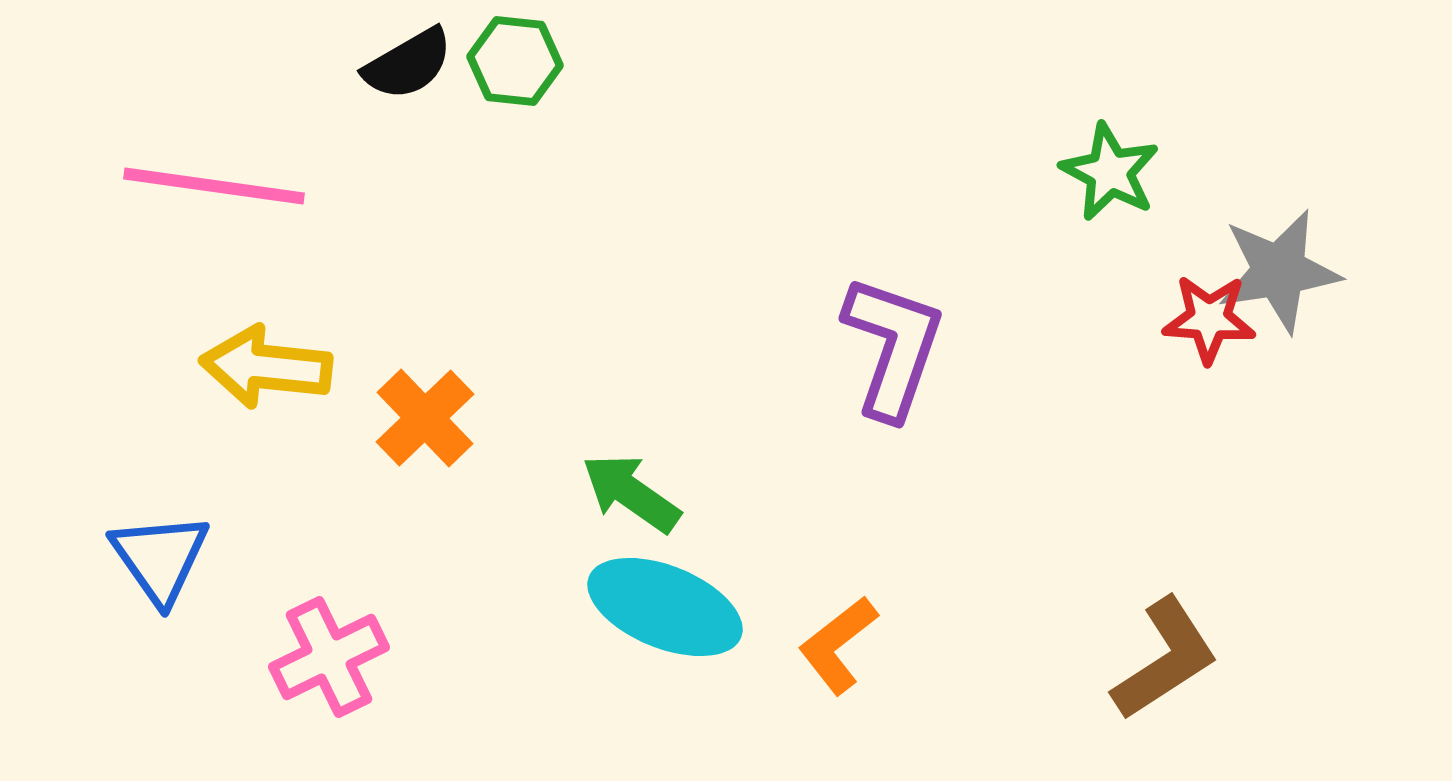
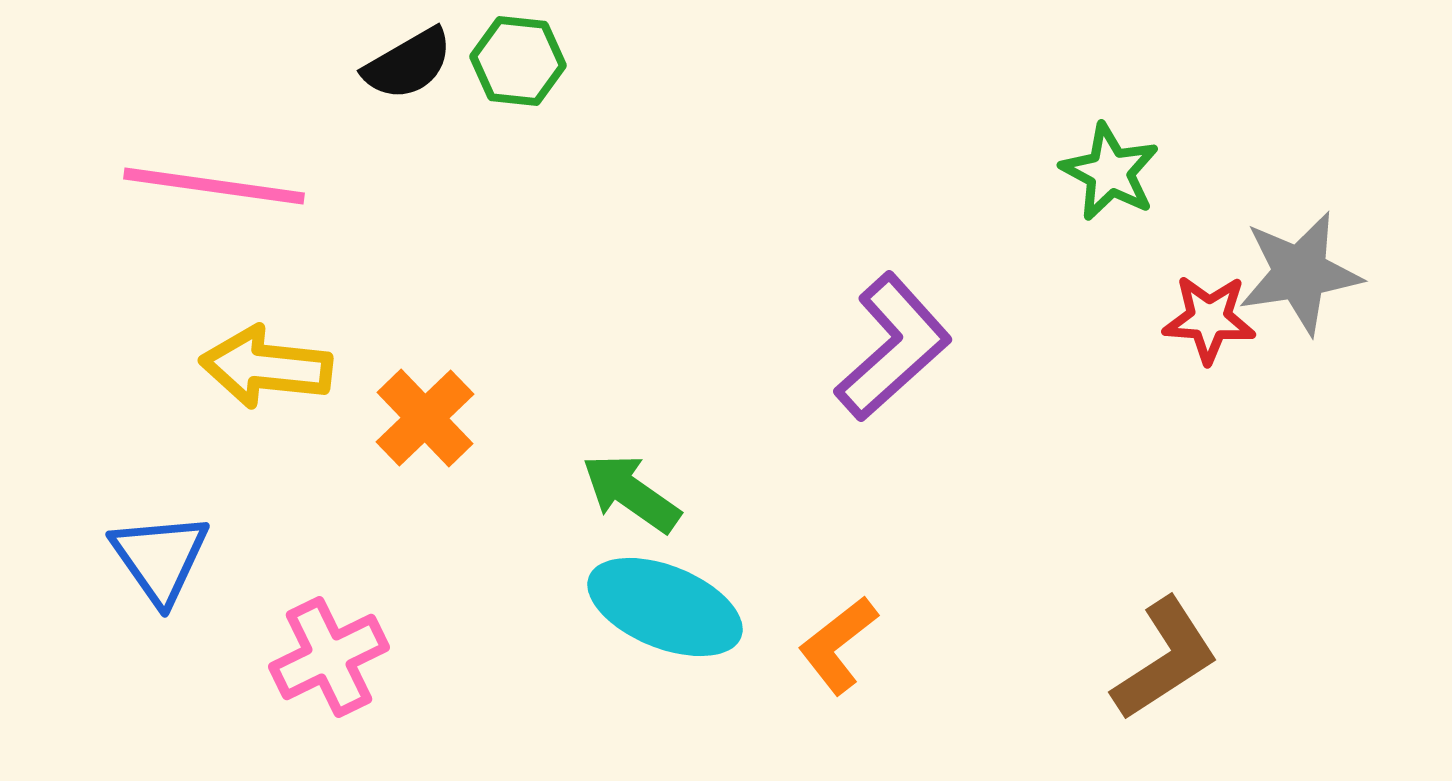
green hexagon: moved 3 px right
gray star: moved 21 px right, 2 px down
purple L-shape: rotated 29 degrees clockwise
